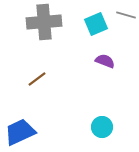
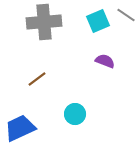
gray line: rotated 18 degrees clockwise
cyan square: moved 2 px right, 3 px up
cyan circle: moved 27 px left, 13 px up
blue trapezoid: moved 4 px up
